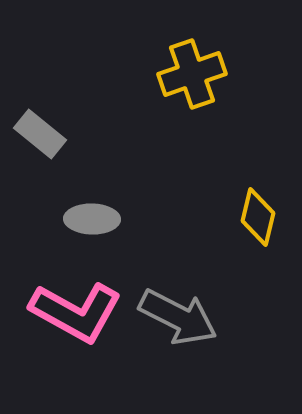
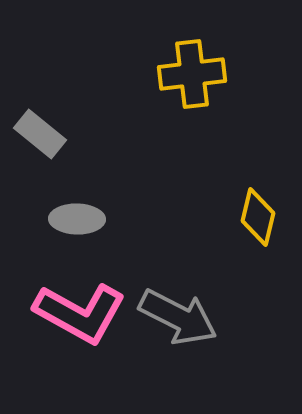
yellow cross: rotated 12 degrees clockwise
gray ellipse: moved 15 px left
pink L-shape: moved 4 px right, 1 px down
